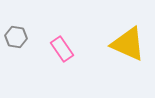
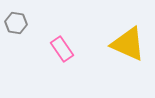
gray hexagon: moved 14 px up
